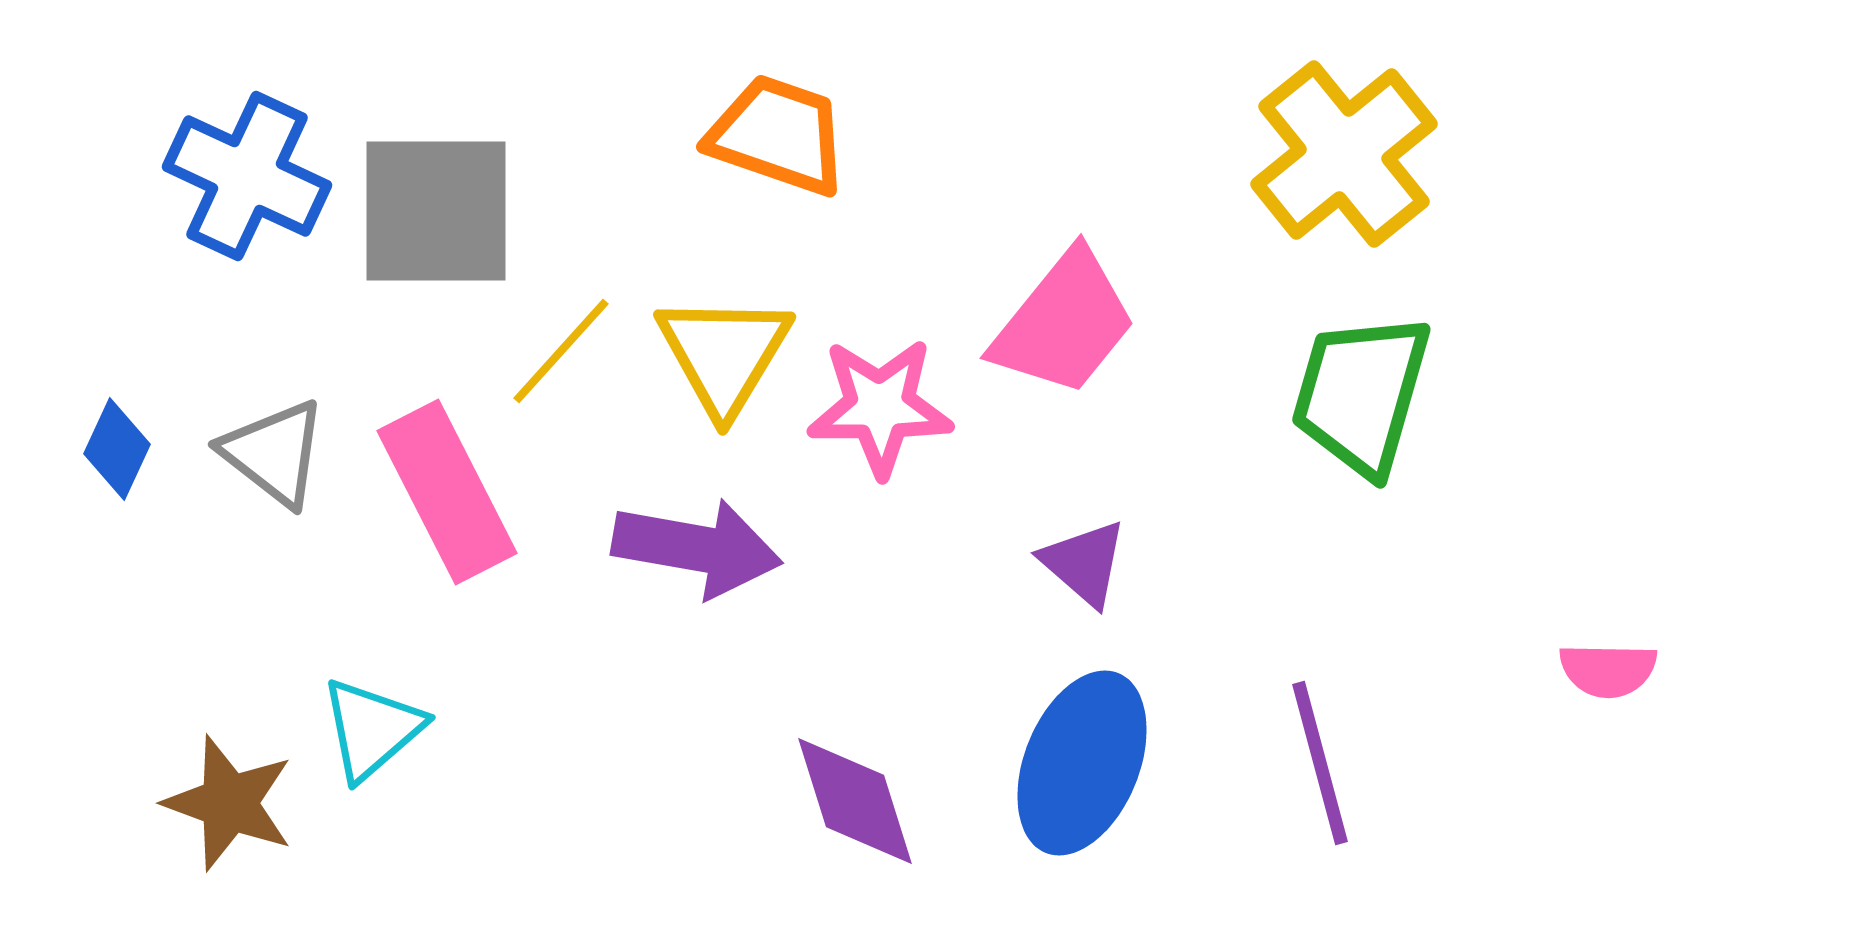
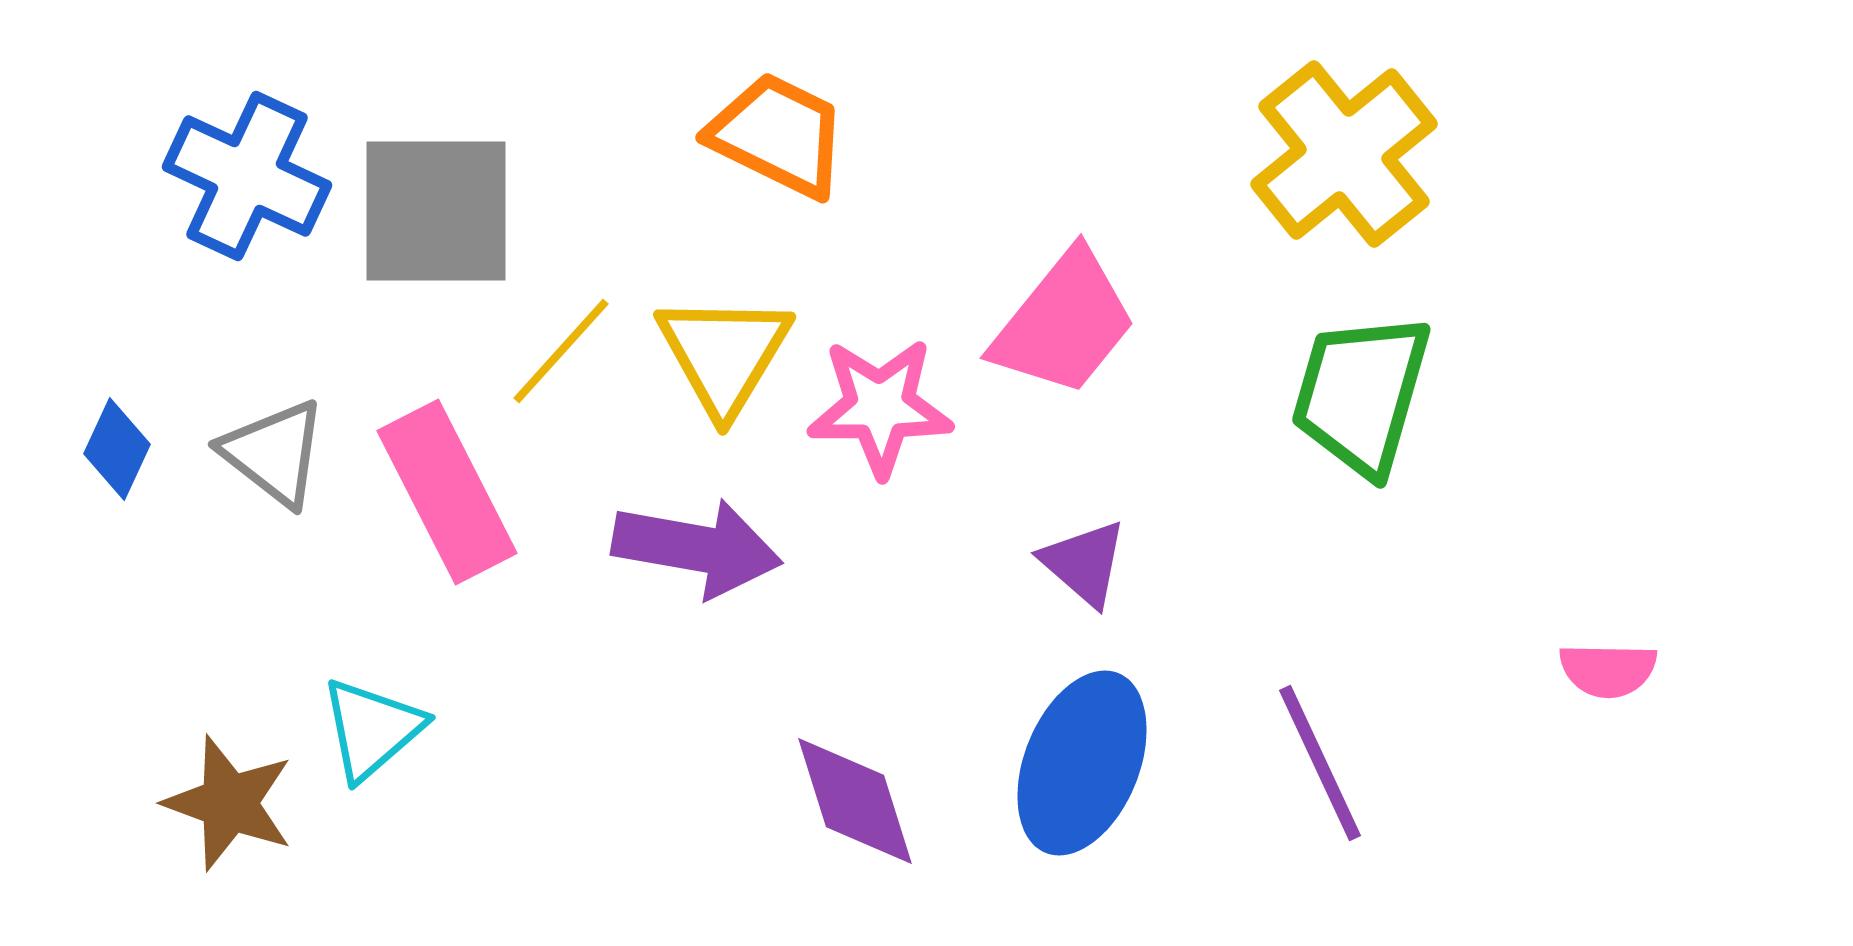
orange trapezoid: rotated 7 degrees clockwise
purple line: rotated 10 degrees counterclockwise
